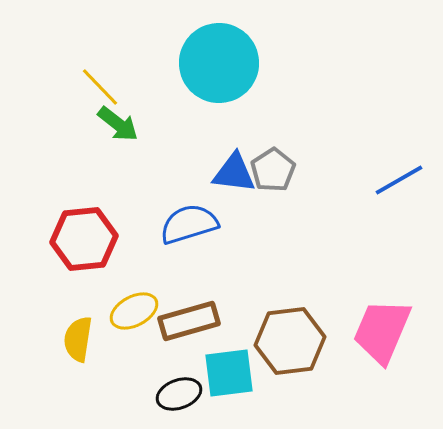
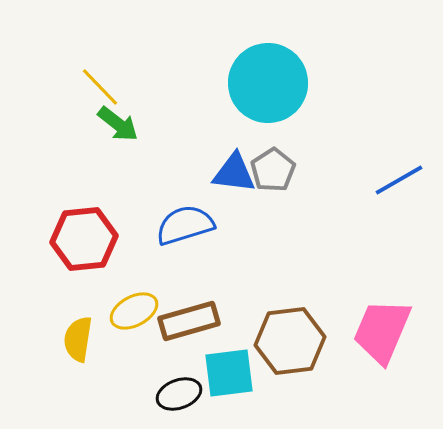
cyan circle: moved 49 px right, 20 px down
blue semicircle: moved 4 px left, 1 px down
